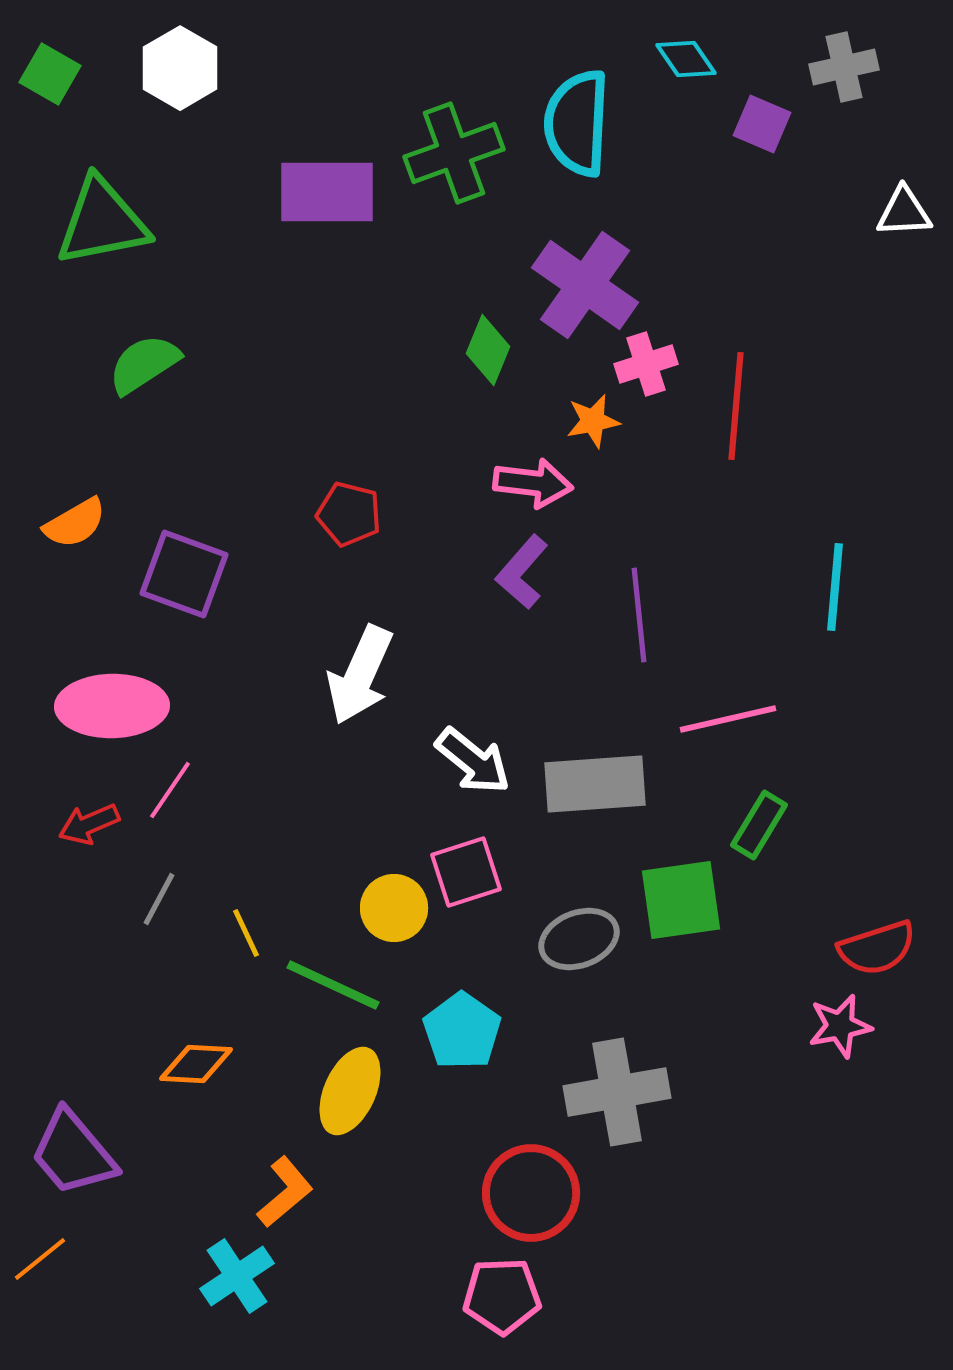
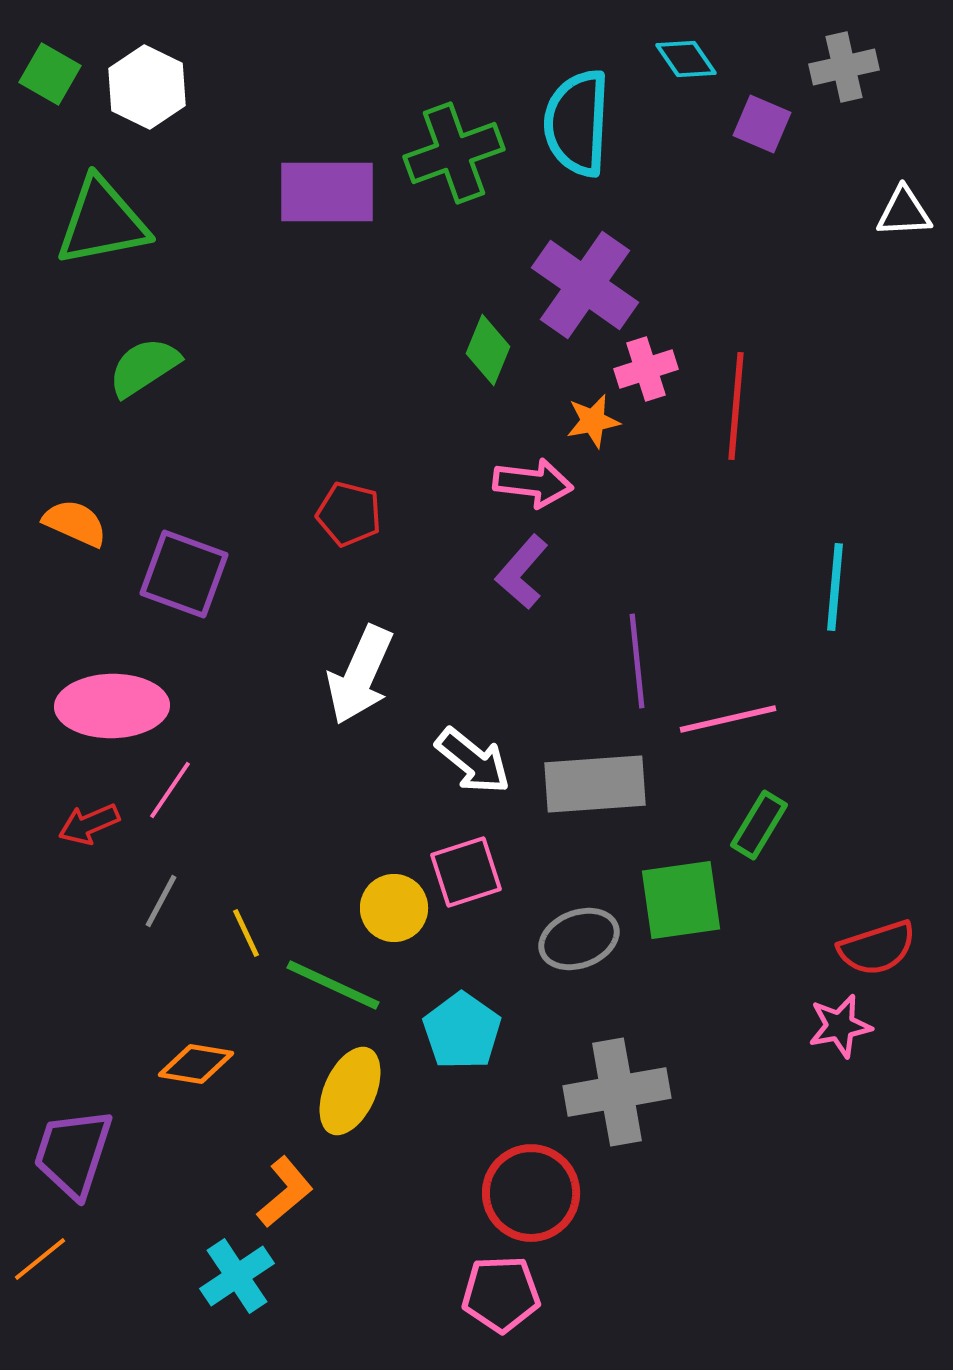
white hexagon at (180, 68): moved 33 px left, 19 px down; rotated 4 degrees counterclockwise
green semicircle at (144, 364): moved 3 px down
pink cross at (646, 364): moved 5 px down
orange semicircle at (75, 523): rotated 126 degrees counterclockwise
purple line at (639, 615): moved 2 px left, 46 px down
gray line at (159, 899): moved 2 px right, 2 px down
orange diamond at (196, 1064): rotated 6 degrees clockwise
purple trapezoid at (73, 1153): rotated 58 degrees clockwise
pink pentagon at (502, 1296): moved 1 px left, 2 px up
